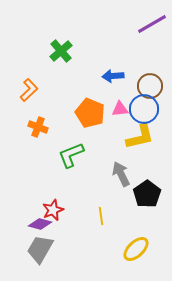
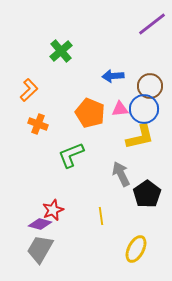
purple line: rotated 8 degrees counterclockwise
orange cross: moved 3 px up
yellow ellipse: rotated 20 degrees counterclockwise
